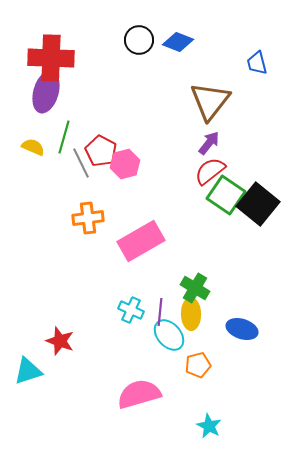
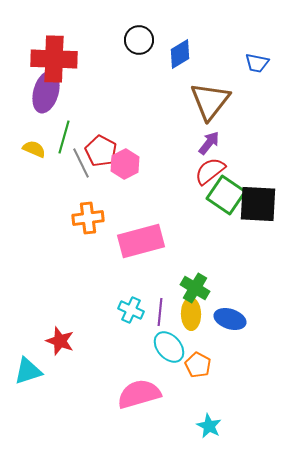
blue diamond: moved 2 px right, 12 px down; rotated 52 degrees counterclockwise
red cross: moved 3 px right, 1 px down
blue trapezoid: rotated 65 degrees counterclockwise
yellow semicircle: moved 1 px right, 2 px down
pink hexagon: rotated 12 degrees counterclockwise
black square: rotated 36 degrees counterclockwise
pink rectangle: rotated 15 degrees clockwise
blue ellipse: moved 12 px left, 10 px up
cyan ellipse: moved 12 px down
orange pentagon: rotated 30 degrees counterclockwise
